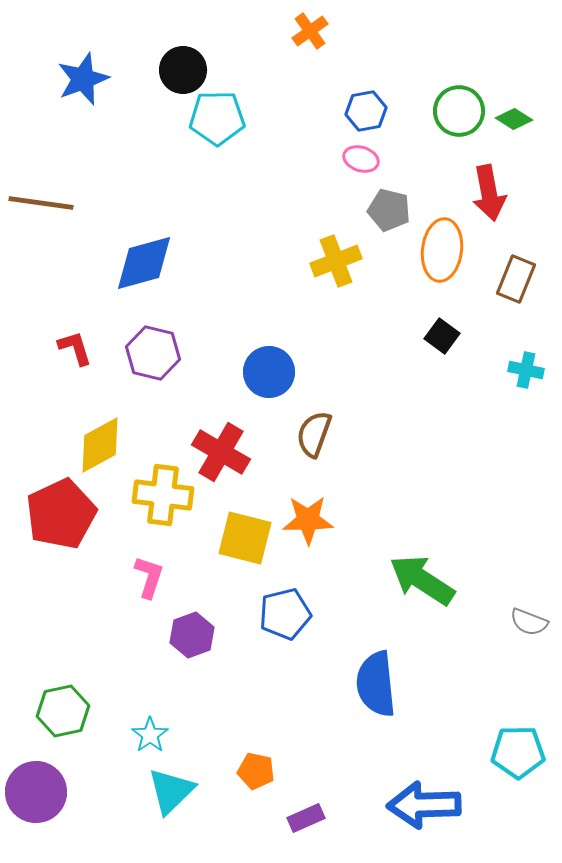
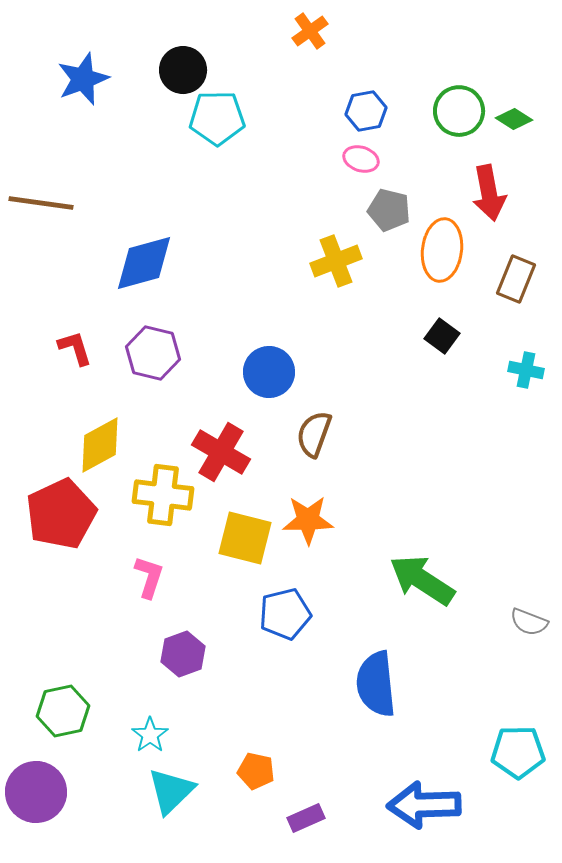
purple hexagon at (192, 635): moved 9 px left, 19 px down
